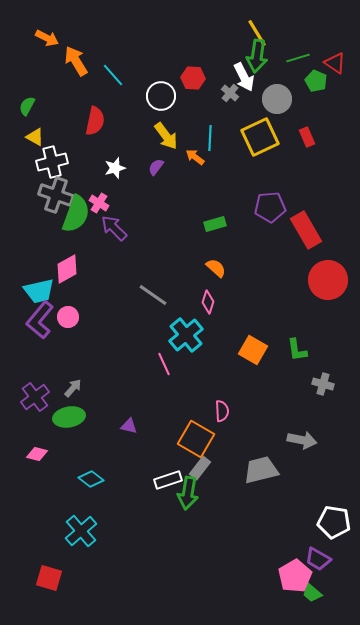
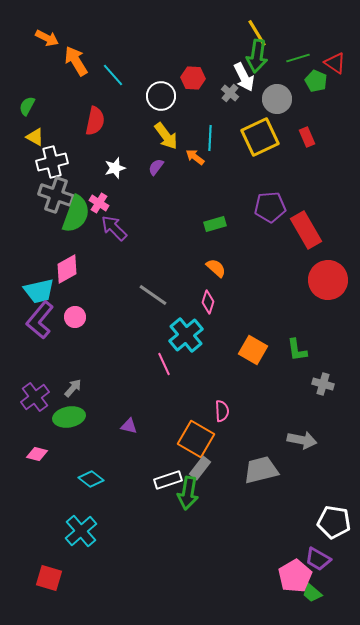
pink circle at (68, 317): moved 7 px right
